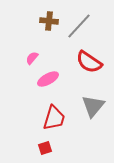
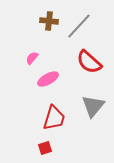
red semicircle: rotated 8 degrees clockwise
